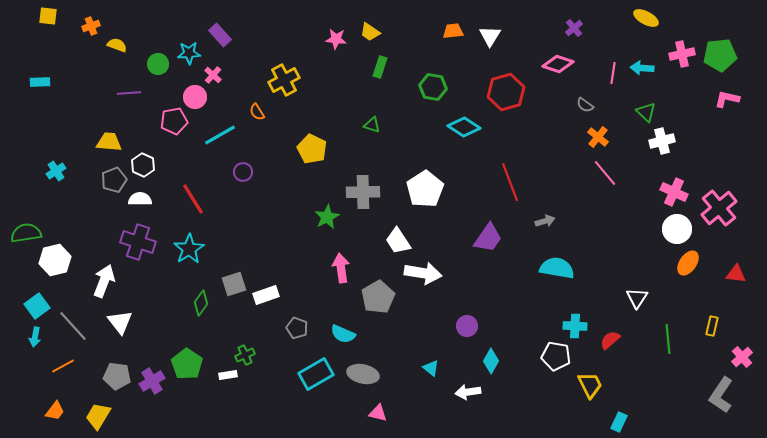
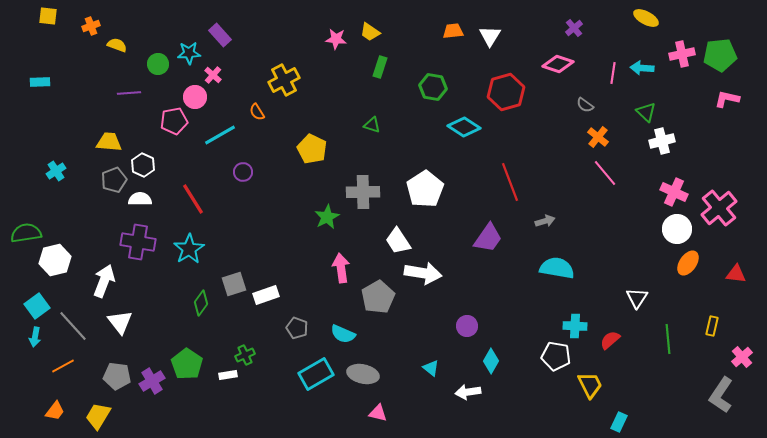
purple cross at (138, 242): rotated 8 degrees counterclockwise
